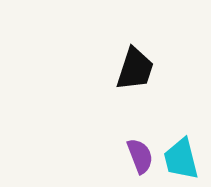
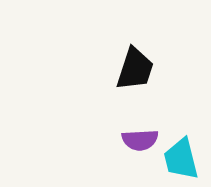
purple semicircle: moved 16 px up; rotated 108 degrees clockwise
